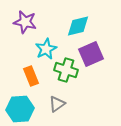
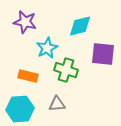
cyan diamond: moved 2 px right
cyan star: moved 1 px right, 1 px up
purple square: moved 12 px right; rotated 30 degrees clockwise
orange rectangle: moved 3 px left; rotated 54 degrees counterclockwise
gray triangle: rotated 30 degrees clockwise
